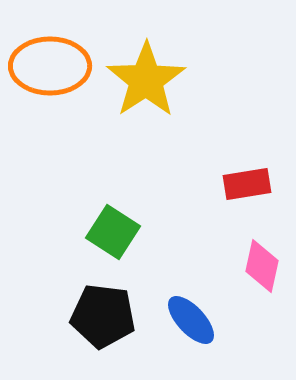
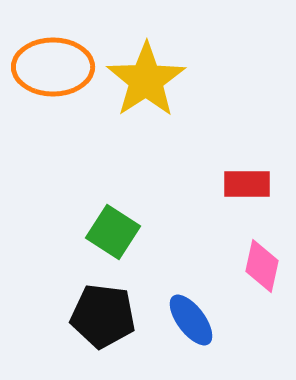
orange ellipse: moved 3 px right, 1 px down
red rectangle: rotated 9 degrees clockwise
blue ellipse: rotated 6 degrees clockwise
